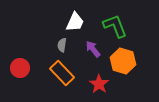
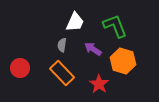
purple arrow: rotated 18 degrees counterclockwise
